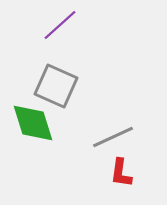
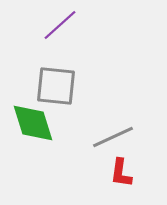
gray square: rotated 18 degrees counterclockwise
